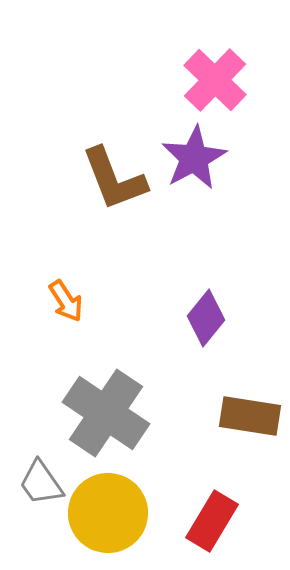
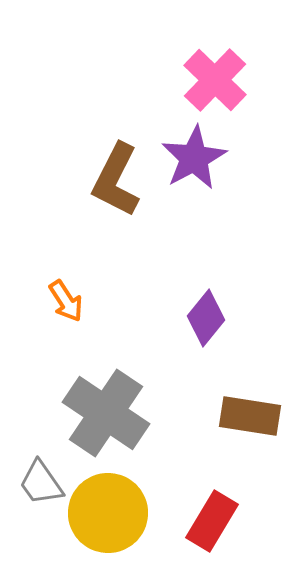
brown L-shape: moved 2 px right, 1 px down; rotated 48 degrees clockwise
